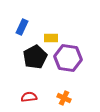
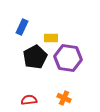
red semicircle: moved 3 px down
